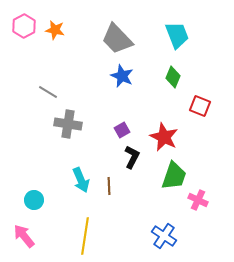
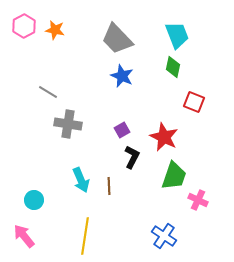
green diamond: moved 10 px up; rotated 10 degrees counterclockwise
red square: moved 6 px left, 4 px up
